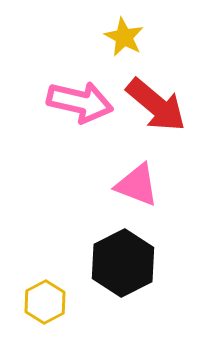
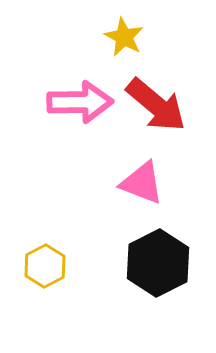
pink arrow: rotated 14 degrees counterclockwise
pink triangle: moved 5 px right, 2 px up
black hexagon: moved 35 px right
yellow hexagon: moved 36 px up
